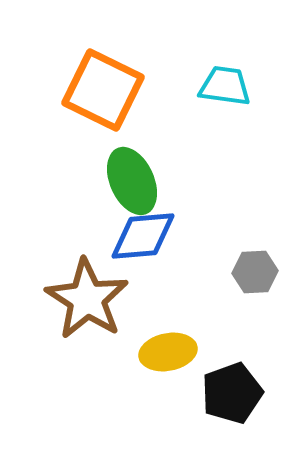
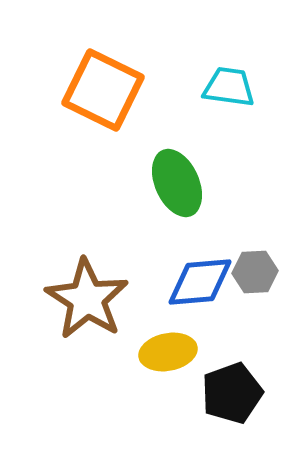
cyan trapezoid: moved 4 px right, 1 px down
green ellipse: moved 45 px right, 2 px down
blue diamond: moved 57 px right, 46 px down
